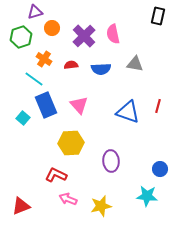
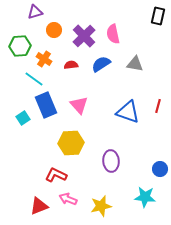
orange circle: moved 2 px right, 2 px down
green hexagon: moved 1 px left, 9 px down; rotated 15 degrees clockwise
blue semicircle: moved 5 px up; rotated 150 degrees clockwise
cyan square: rotated 16 degrees clockwise
cyan star: moved 2 px left, 1 px down
red triangle: moved 18 px right
